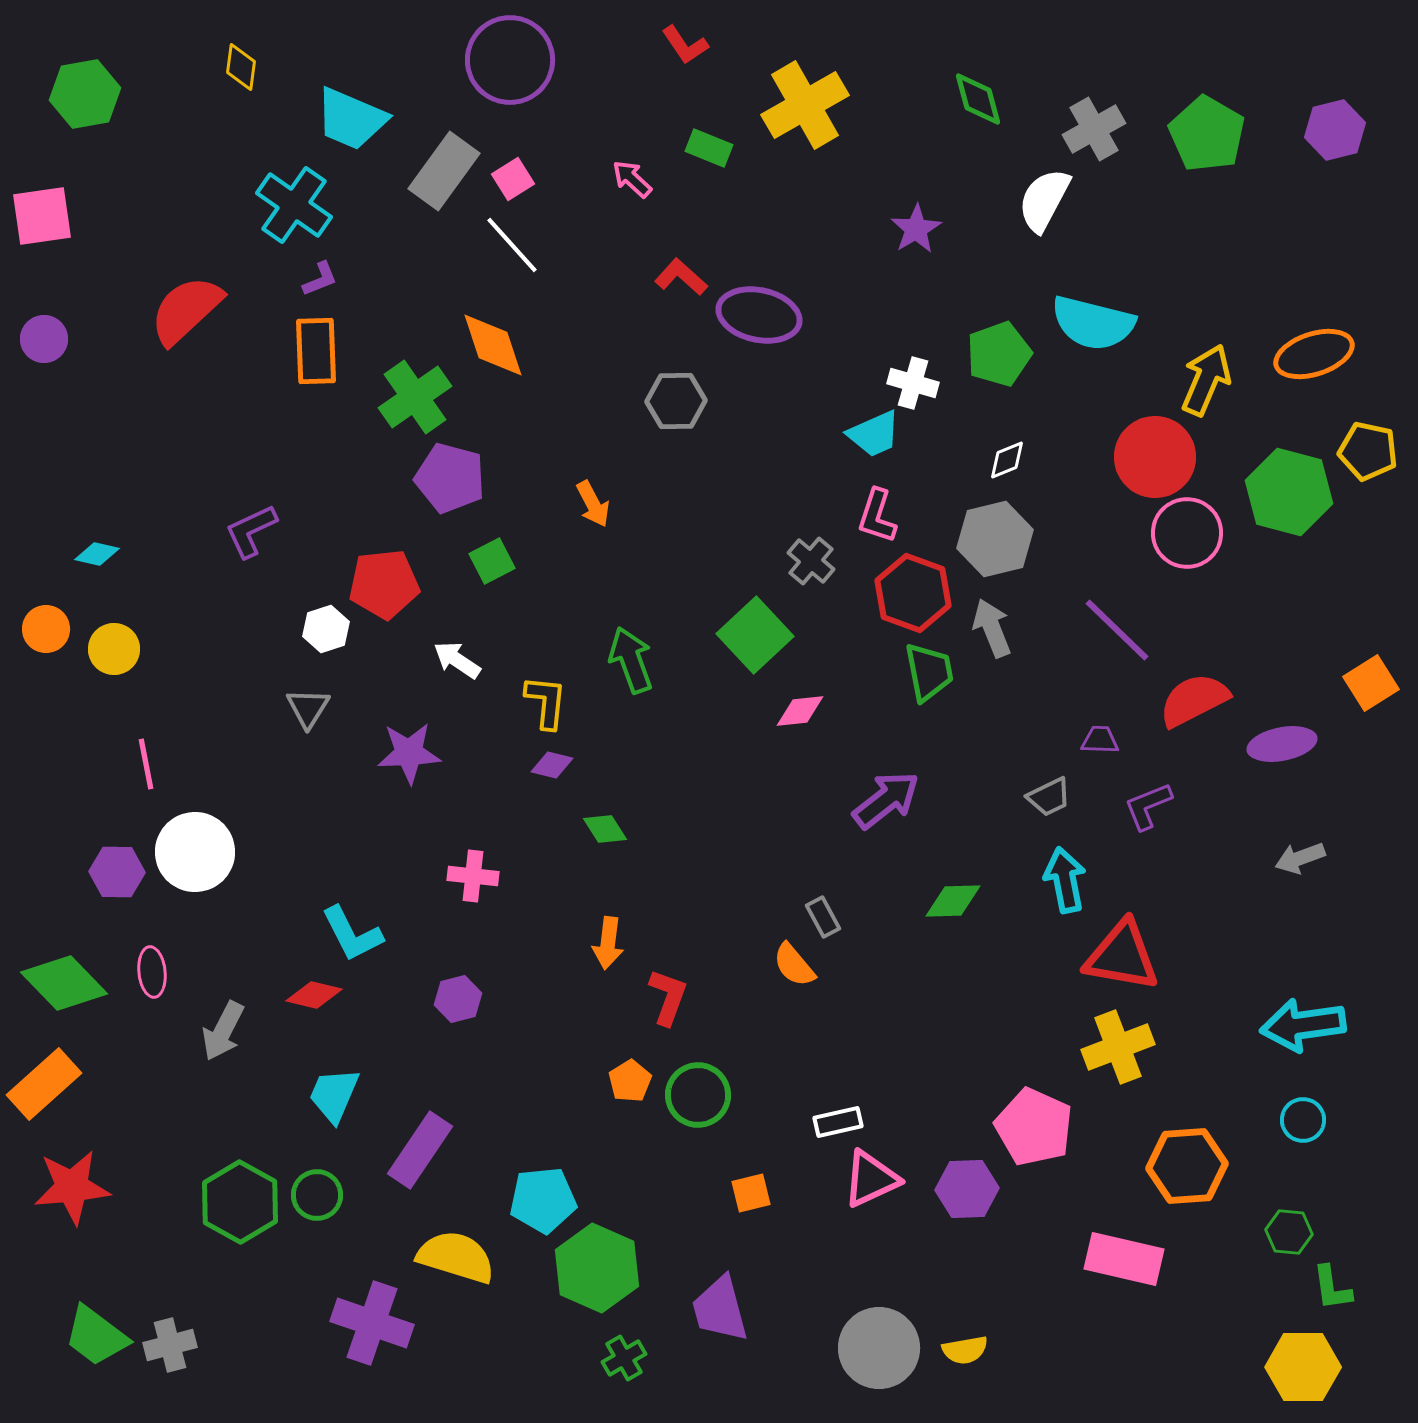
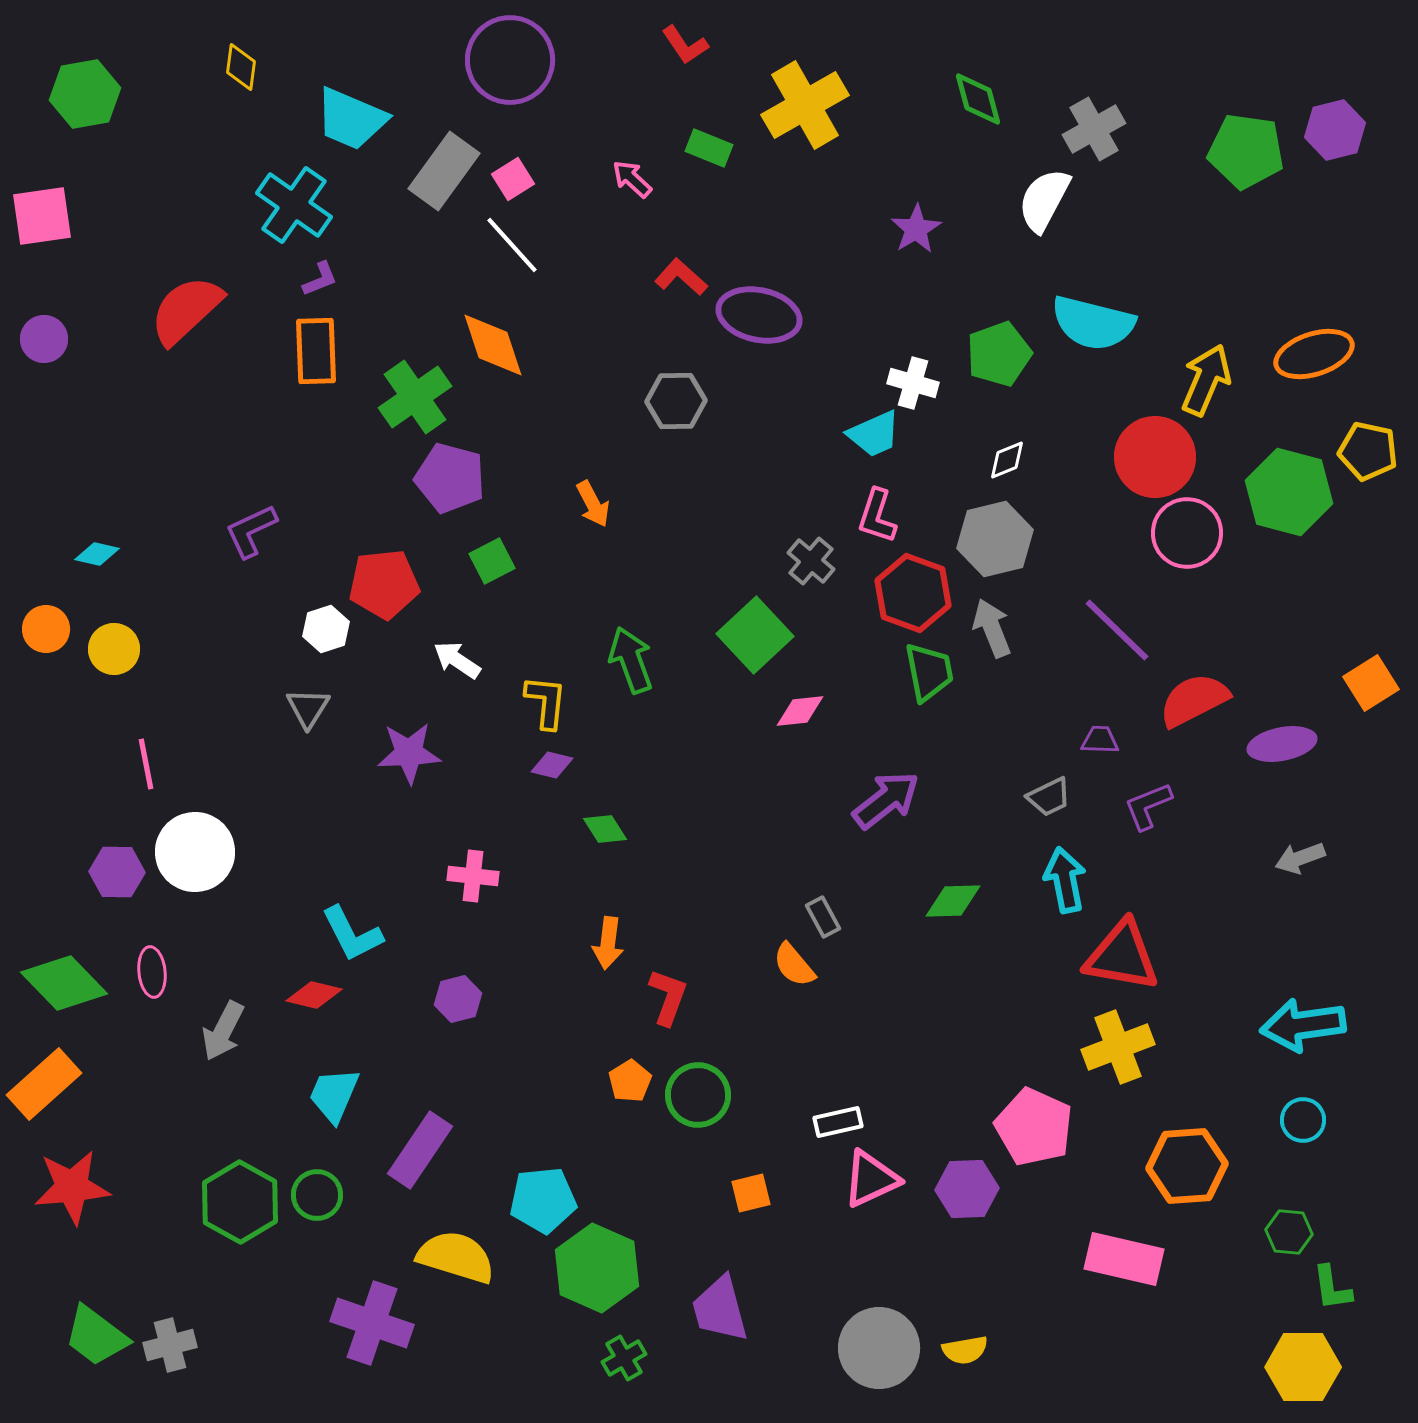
green pentagon at (1207, 134): moved 39 px right, 17 px down; rotated 22 degrees counterclockwise
